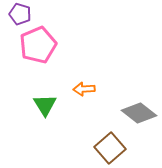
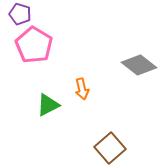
pink pentagon: moved 4 px left; rotated 18 degrees counterclockwise
orange arrow: moved 2 px left; rotated 100 degrees counterclockwise
green triangle: moved 3 px right; rotated 35 degrees clockwise
gray diamond: moved 48 px up
